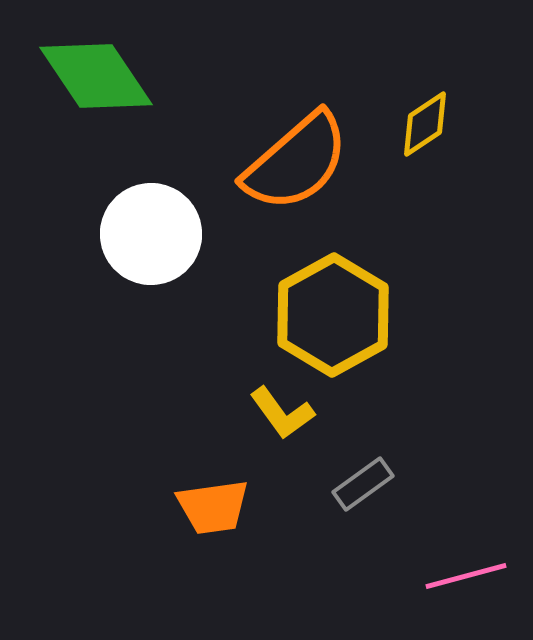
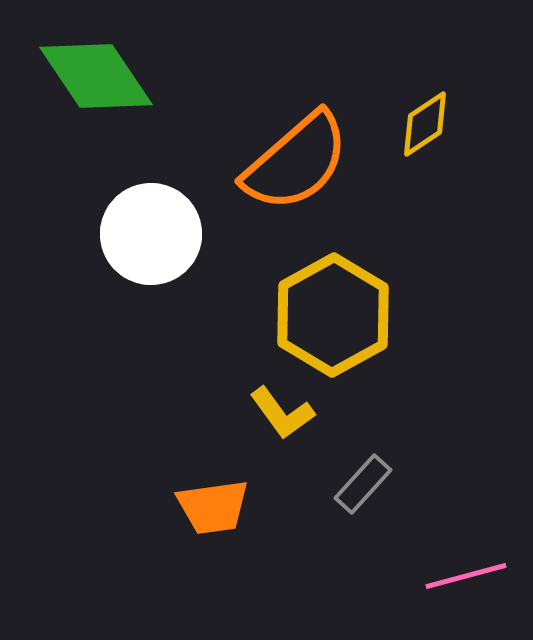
gray rectangle: rotated 12 degrees counterclockwise
